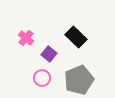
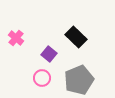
pink cross: moved 10 px left
